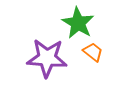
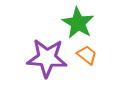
orange trapezoid: moved 6 px left, 3 px down
